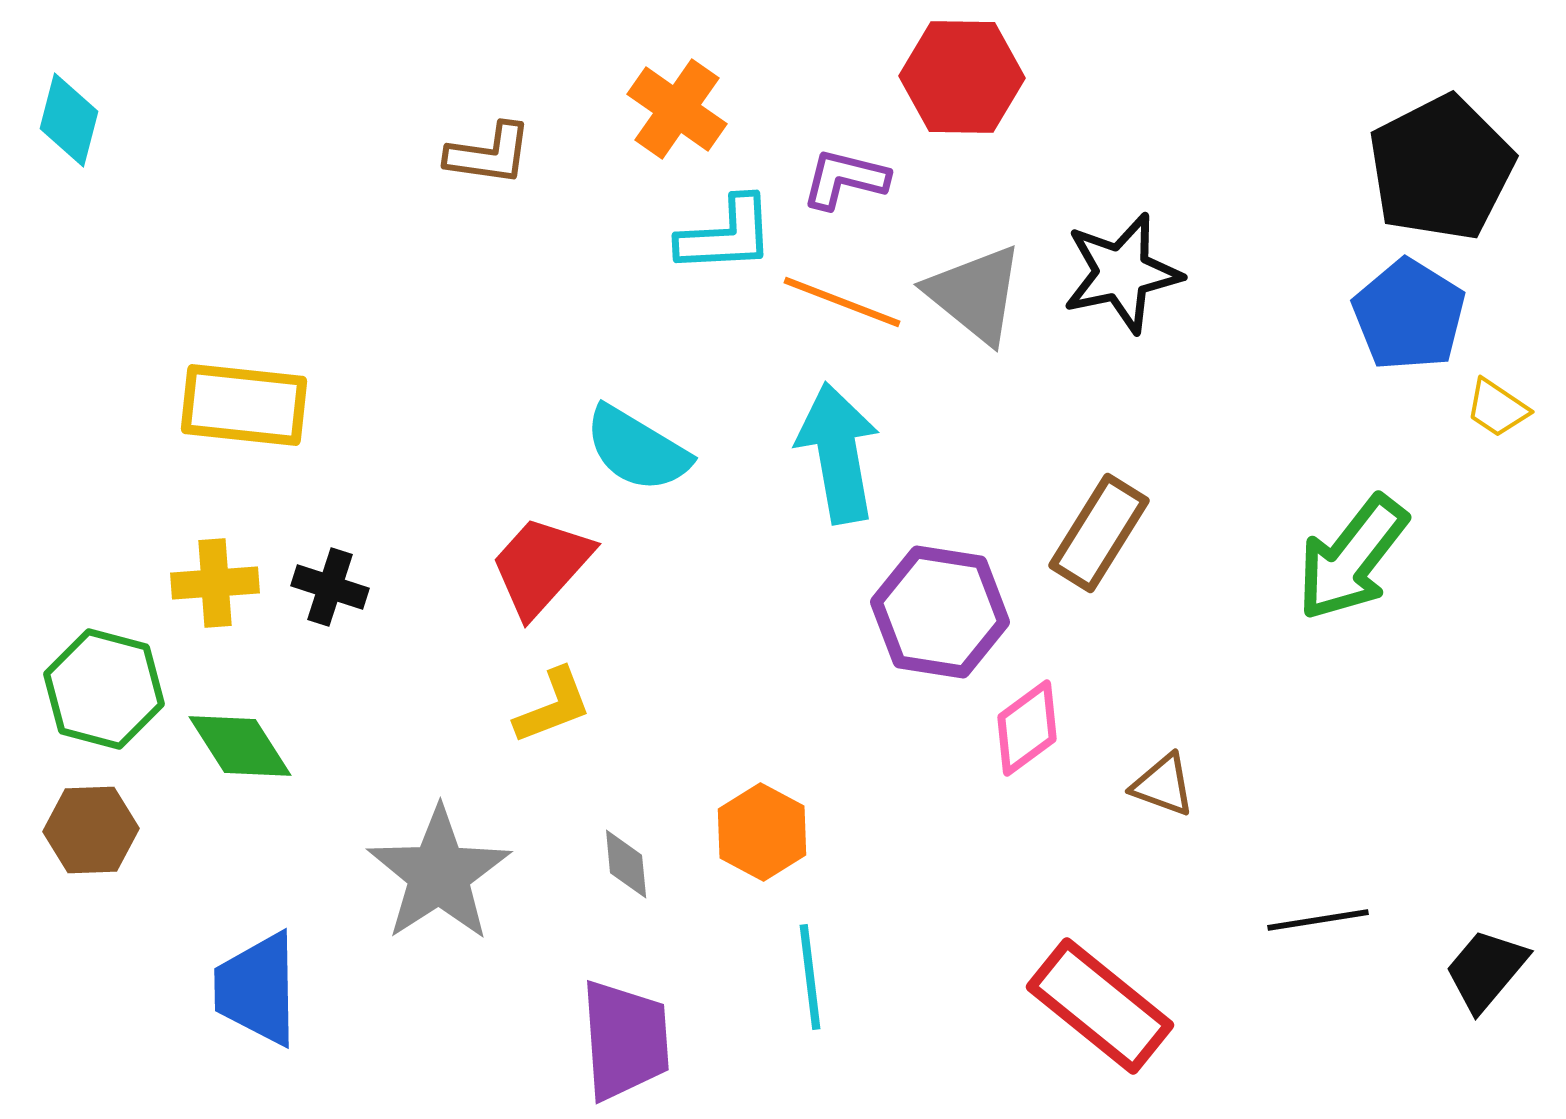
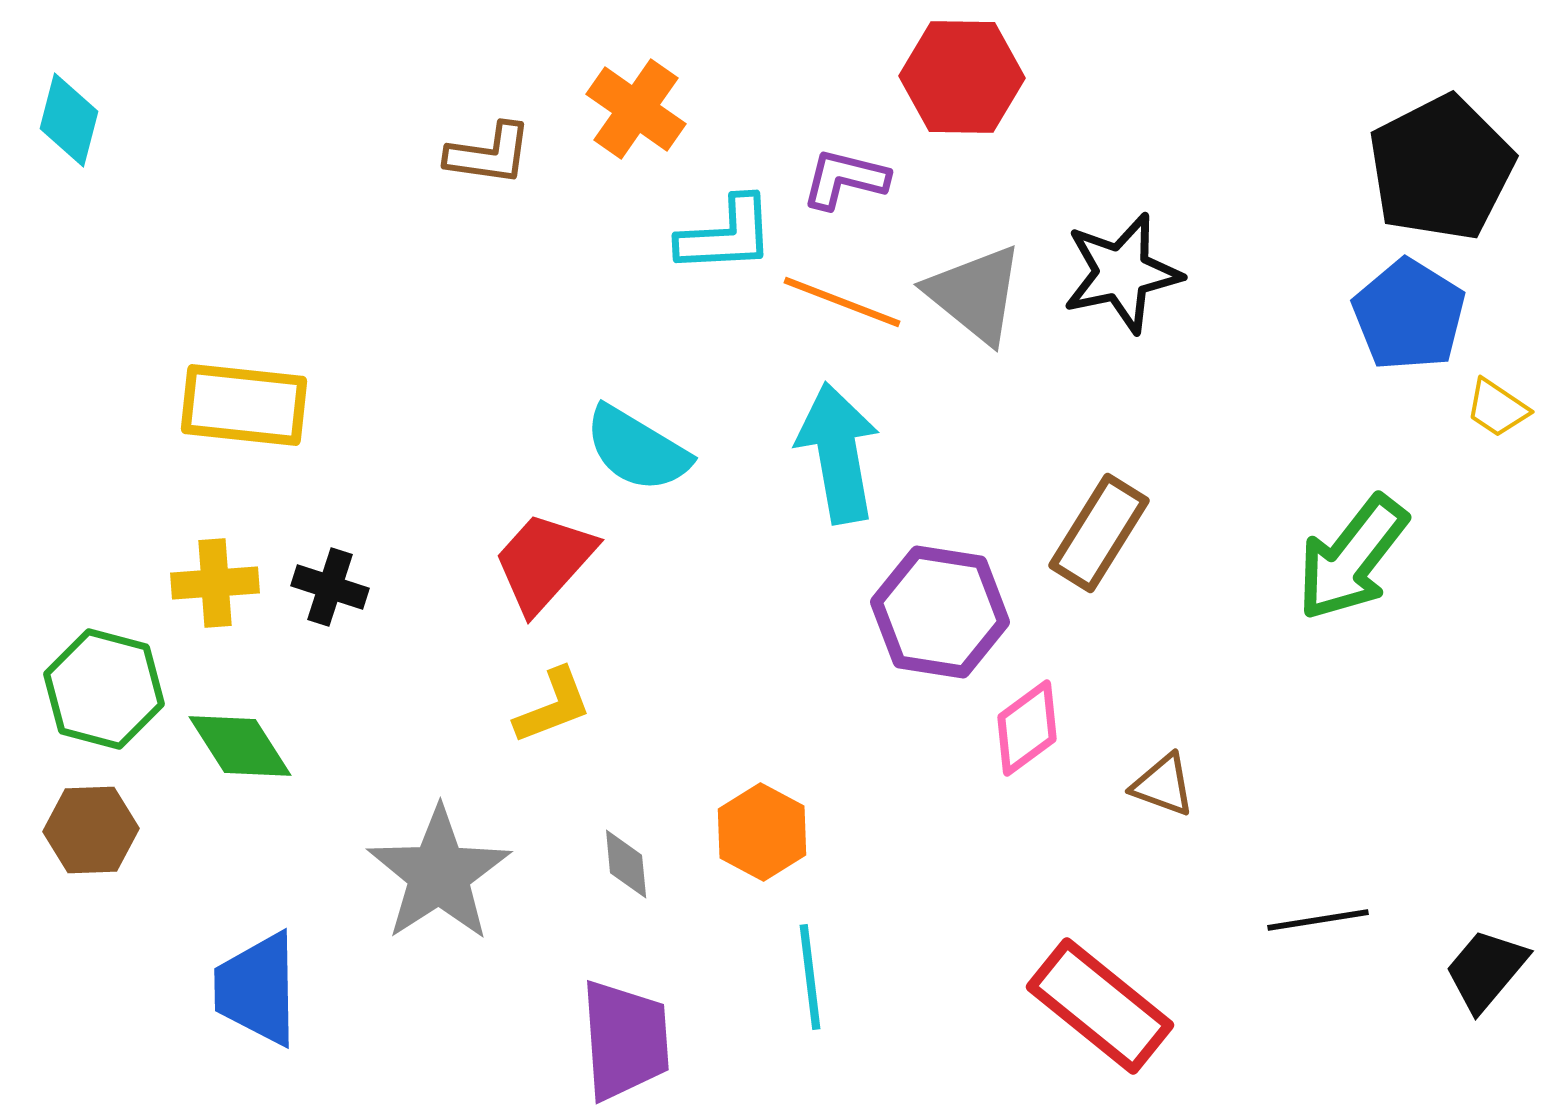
orange cross: moved 41 px left
red trapezoid: moved 3 px right, 4 px up
